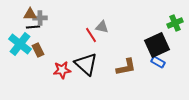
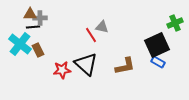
brown L-shape: moved 1 px left, 1 px up
